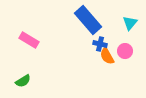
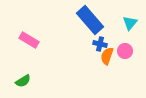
blue rectangle: moved 2 px right
orange semicircle: rotated 48 degrees clockwise
